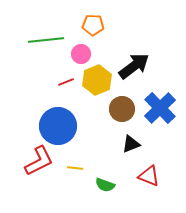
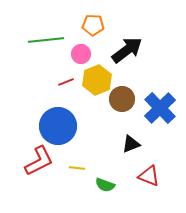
black arrow: moved 7 px left, 16 px up
brown circle: moved 10 px up
yellow line: moved 2 px right
